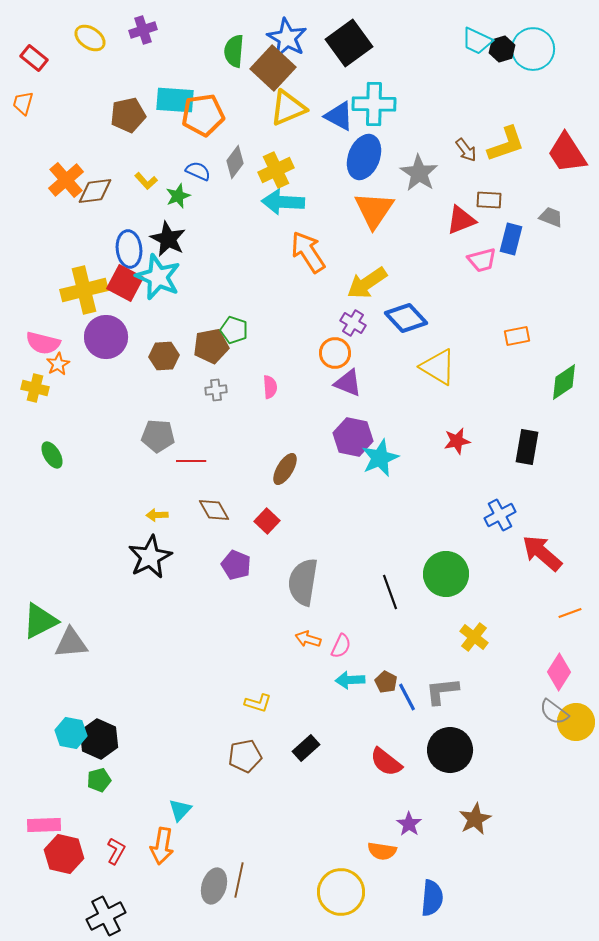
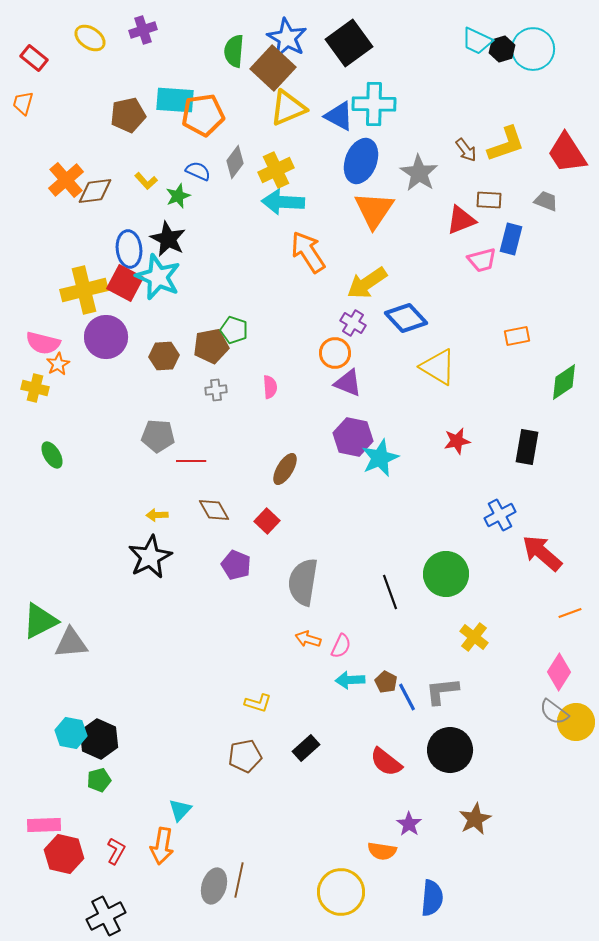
blue ellipse at (364, 157): moved 3 px left, 4 px down
gray trapezoid at (551, 217): moved 5 px left, 16 px up
